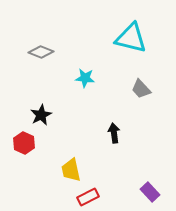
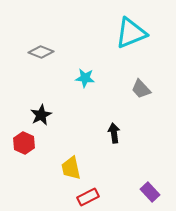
cyan triangle: moved 5 px up; rotated 36 degrees counterclockwise
yellow trapezoid: moved 2 px up
